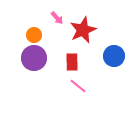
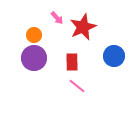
red star: moved 3 px up
pink line: moved 1 px left
